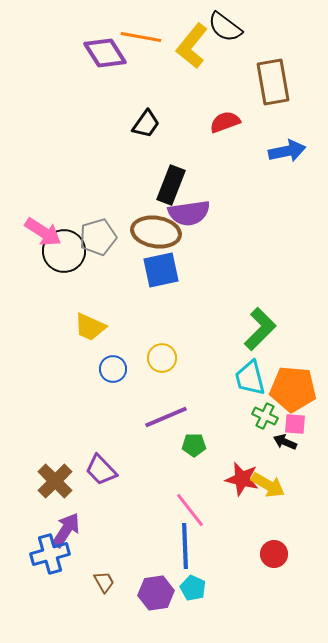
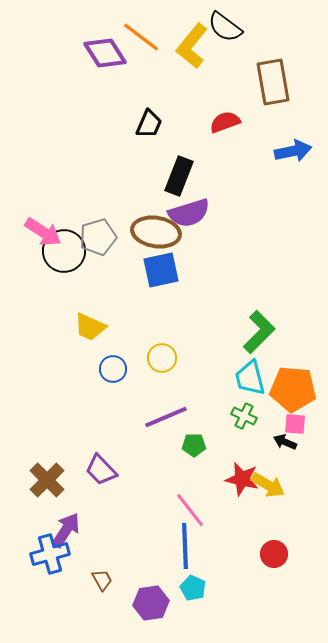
orange line: rotated 27 degrees clockwise
black trapezoid: moved 3 px right; rotated 12 degrees counterclockwise
blue arrow: moved 6 px right
black rectangle: moved 8 px right, 9 px up
purple semicircle: rotated 9 degrees counterclockwise
green L-shape: moved 1 px left, 3 px down
green cross: moved 21 px left
brown cross: moved 8 px left, 1 px up
brown trapezoid: moved 2 px left, 2 px up
purple hexagon: moved 5 px left, 10 px down
